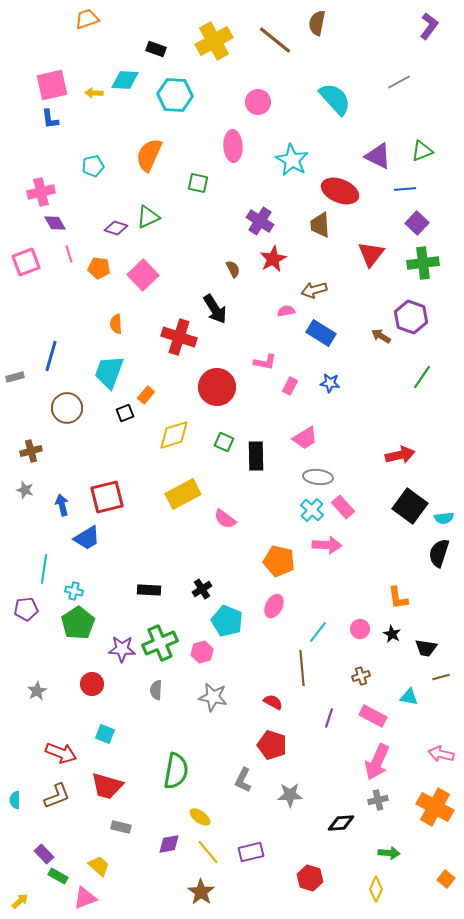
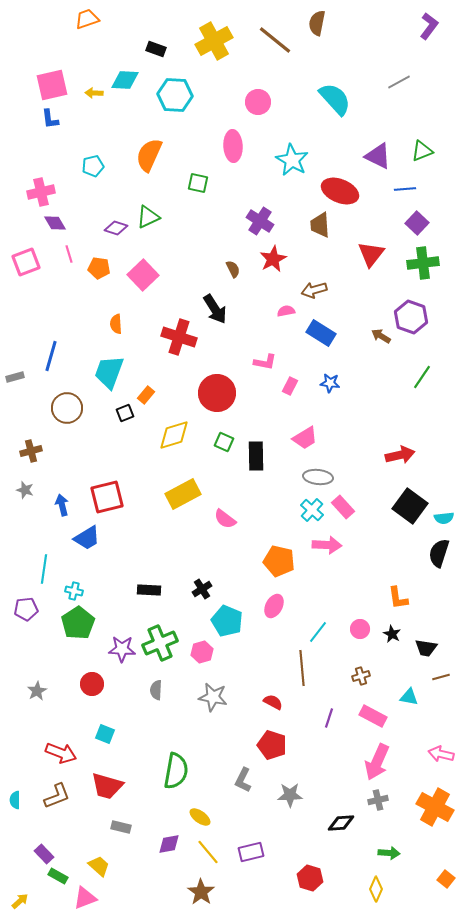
red circle at (217, 387): moved 6 px down
